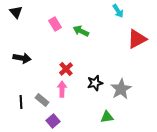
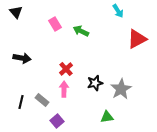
pink arrow: moved 2 px right
black line: rotated 16 degrees clockwise
purple square: moved 4 px right
